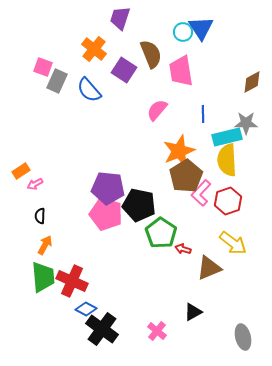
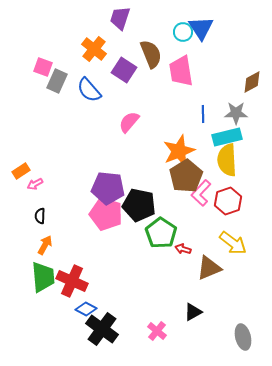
pink semicircle: moved 28 px left, 12 px down
gray star: moved 10 px left, 10 px up
